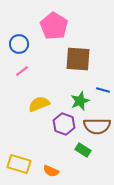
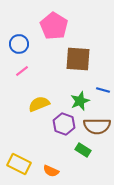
yellow rectangle: rotated 10 degrees clockwise
